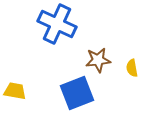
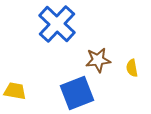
blue cross: rotated 18 degrees clockwise
